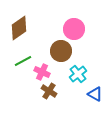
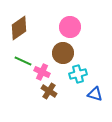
pink circle: moved 4 px left, 2 px up
brown circle: moved 2 px right, 2 px down
green line: rotated 54 degrees clockwise
cyan cross: rotated 24 degrees clockwise
blue triangle: rotated 14 degrees counterclockwise
